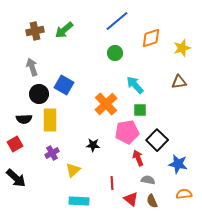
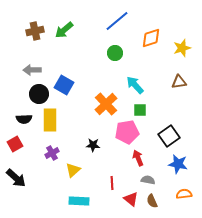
gray arrow: moved 3 px down; rotated 72 degrees counterclockwise
black square: moved 12 px right, 4 px up; rotated 10 degrees clockwise
